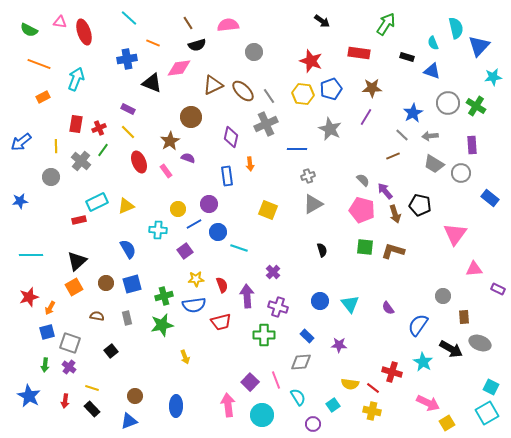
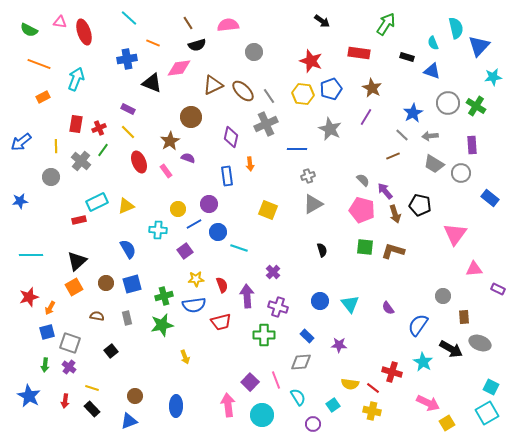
brown star at (372, 88): rotated 30 degrees clockwise
